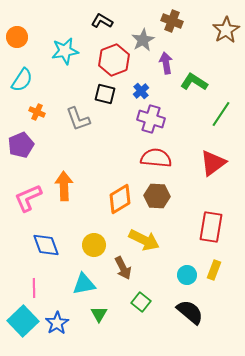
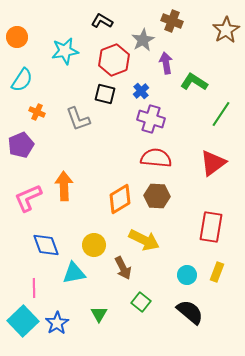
yellow rectangle: moved 3 px right, 2 px down
cyan triangle: moved 10 px left, 11 px up
